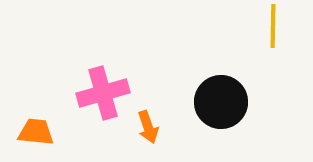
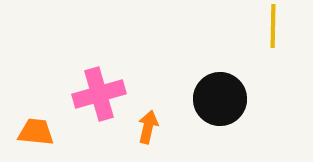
pink cross: moved 4 px left, 1 px down
black circle: moved 1 px left, 3 px up
orange arrow: rotated 148 degrees counterclockwise
